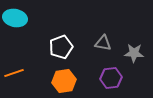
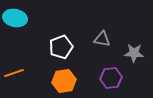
gray triangle: moved 1 px left, 4 px up
